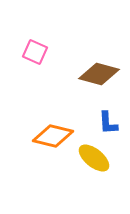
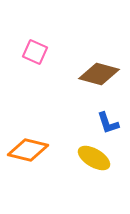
blue L-shape: rotated 15 degrees counterclockwise
orange diamond: moved 25 px left, 14 px down
yellow ellipse: rotated 8 degrees counterclockwise
